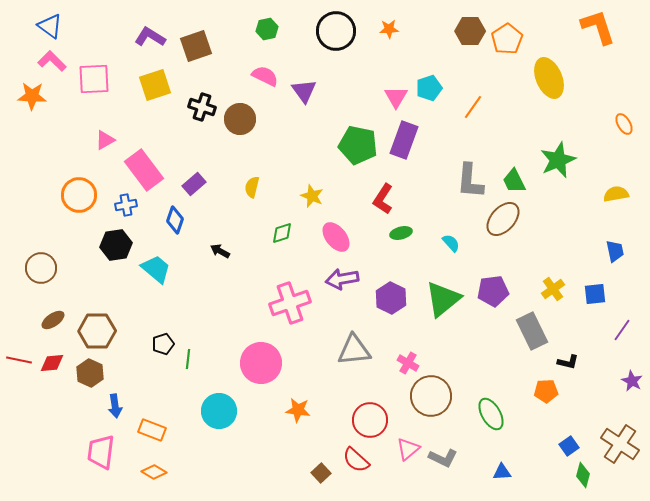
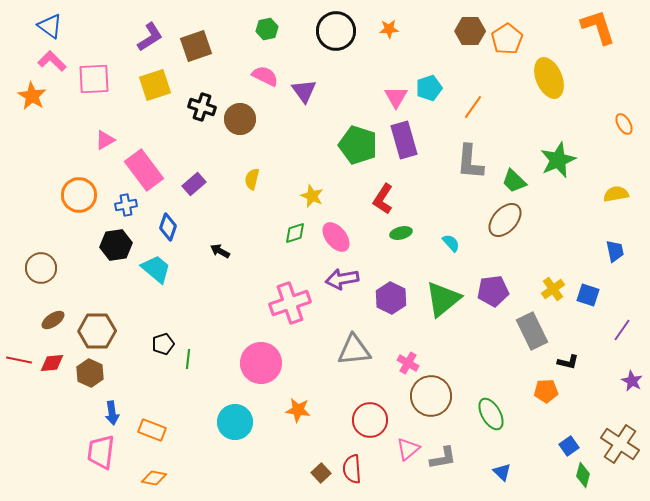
purple L-shape at (150, 37): rotated 116 degrees clockwise
orange star at (32, 96): rotated 28 degrees clockwise
purple rectangle at (404, 140): rotated 36 degrees counterclockwise
green pentagon at (358, 145): rotated 6 degrees clockwise
gray L-shape at (470, 181): moved 19 px up
green trapezoid at (514, 181): rotated 20 degrees counterclockwise
yellow semicircle at (252, 187): moved 8 px up
brown ellipse at (503, 219): moved 2 px right, 1 px down
blue diamond at (175, 220): moved 7 px left, 7 px down
green diamond at (282, 233): moved 13 px right
blue square at (595, 294): moved 7 px left, 1 px down; rotated 25 degrees clockwise
blue arrow at (115, 406): moved 3 px left, 7 px down
cyan circle at (219, 411): moved 16 px right, 11 px down
gray L-shape at (443, 458): rotated 36 degrees counterclockwise
red semicircle at (356, 460): moved 4 px left, 9 px down; rotated 44 degrees clockwise
orange diamond at (154, 472): moved 6 px down; rotated 20 degrees counterclockwise
blue triangle at (502, 472): rotated 48 degrees clockwise
